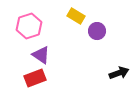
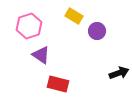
yellow rectangle: moved 2 px left
red rectangle: moved 23 px right, 6 px down; rotated 35 degrees clockwise
